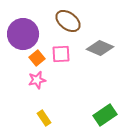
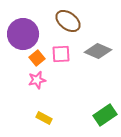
gray diamond: moved 2 px left, 3 px down
yellow rectangle: rotated 28 degrees counterclockwise
